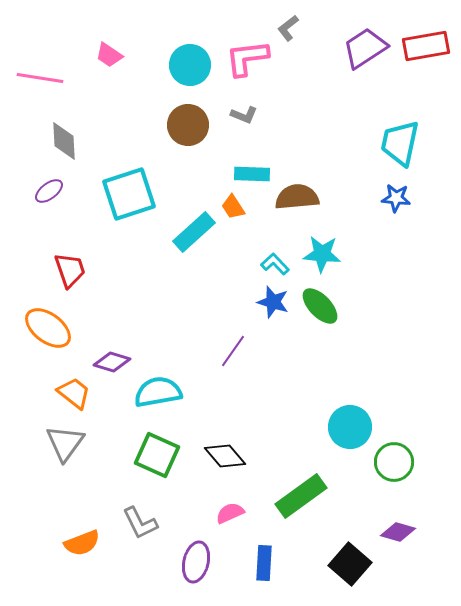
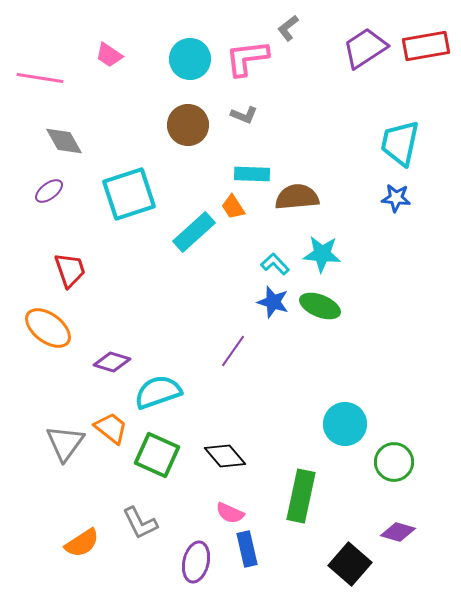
cyan circle at (190, 65): moved 6 px up
gray diamond at (64, 141): rotated 27 degrees counterclockwise
green ellipse at (320, 306): rotated 24 degrees counterclockwise
cyan semicircle at (158, 392): rotated 9 degrees counterclockwise
orange trapezoid at (74, 393): moved 37 px right, 35 px down
cyan circle at (350, 427): moved 5 px left, 3 px up
green rectangle at (301, 496): rotated 42 degrees counterclockwise
pink semicircle at (230, 513): rotated 132 degrees counterclockwise
orange semicircle at (82, 543): rotated 12 degrees counterclockwise
blue rectangle at (264, 563): moved 17 px left, 14 px up; rotated 16 degrees counterclockwise
